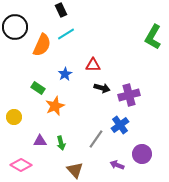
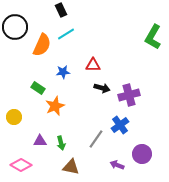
blue star: moved 2 px left, 2 px up; rotated 24 degrees clockwise
brown triangle: moved 4 px left, 3 px up; rotated 36 degrees counterclockwise
